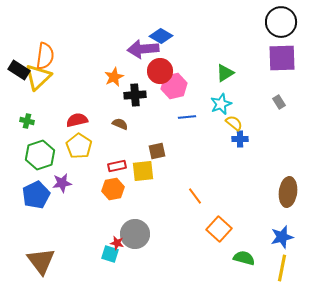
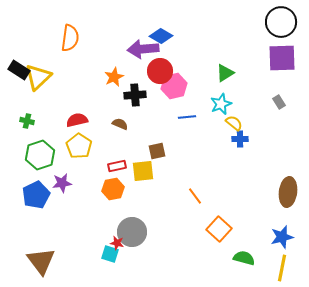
orange semicircle: moved 25 px right, 18 px up
gray circle: moved 3 px left, 2 px up
